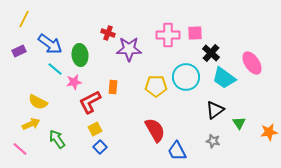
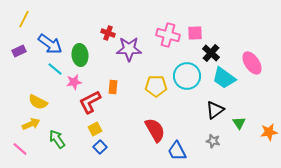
pink cross: rotated 15 degrees clockwise
cyan circle: moved 1 px right, 1 px up
